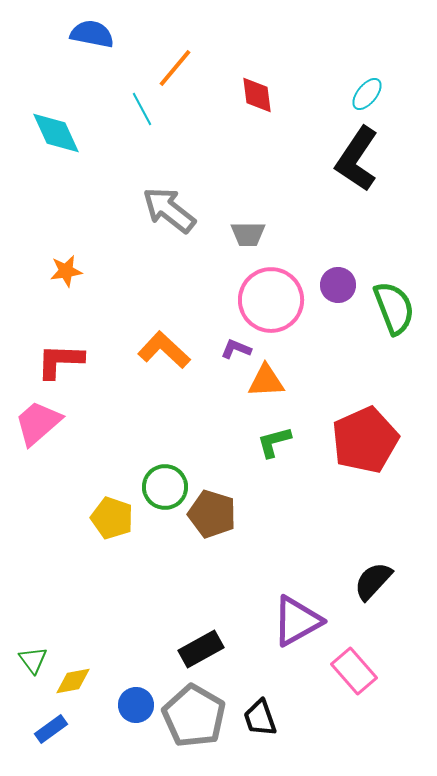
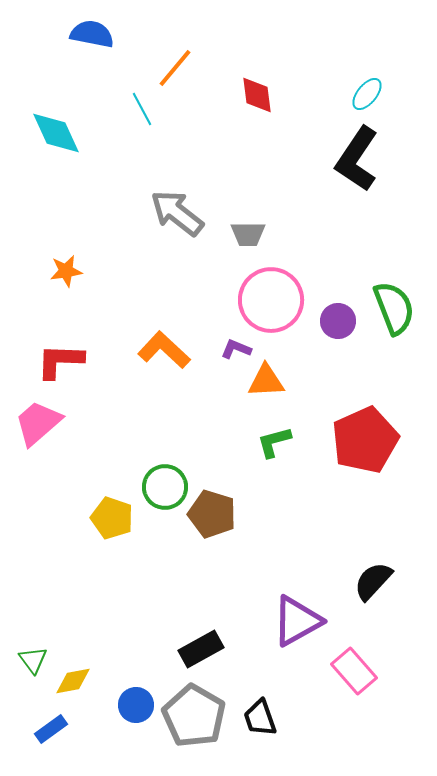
gray arrow: moved 8 px right, 3 px down
purple circle: moved 36 px down
